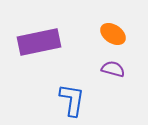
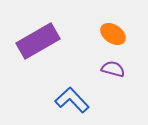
purple rectangle: moved 1 px left, 1 px up; rotated 18 degrees counterclockwise
blue L-shape: rotated 52 degrees counterclockwise
